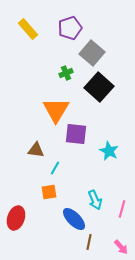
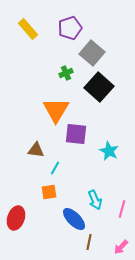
pink arrow: rotated 84 degrees clockwise
